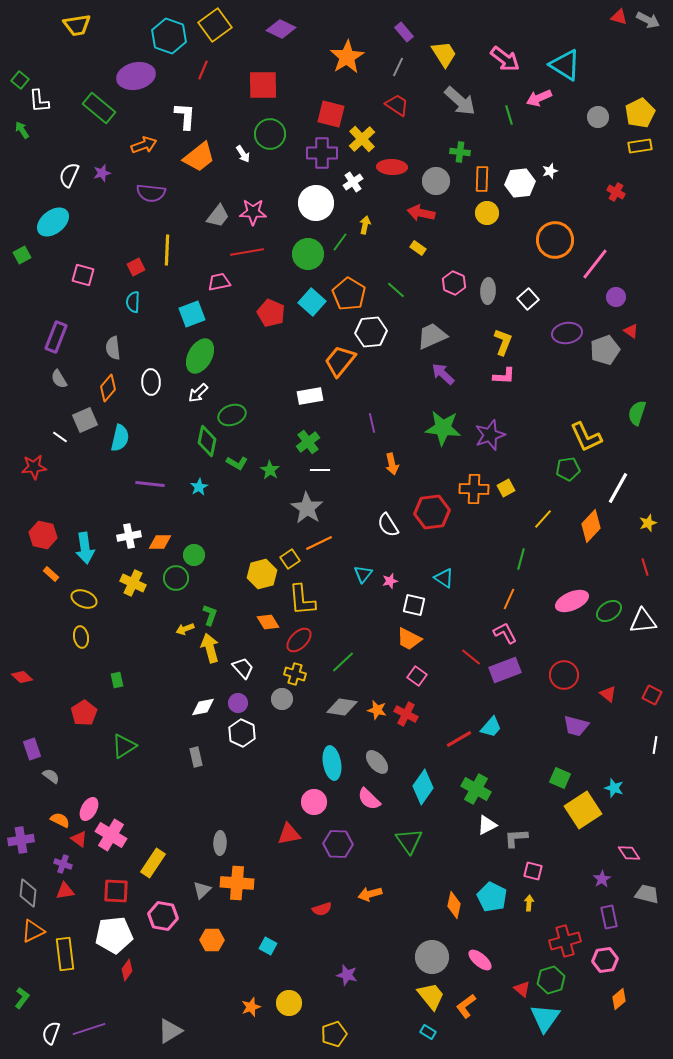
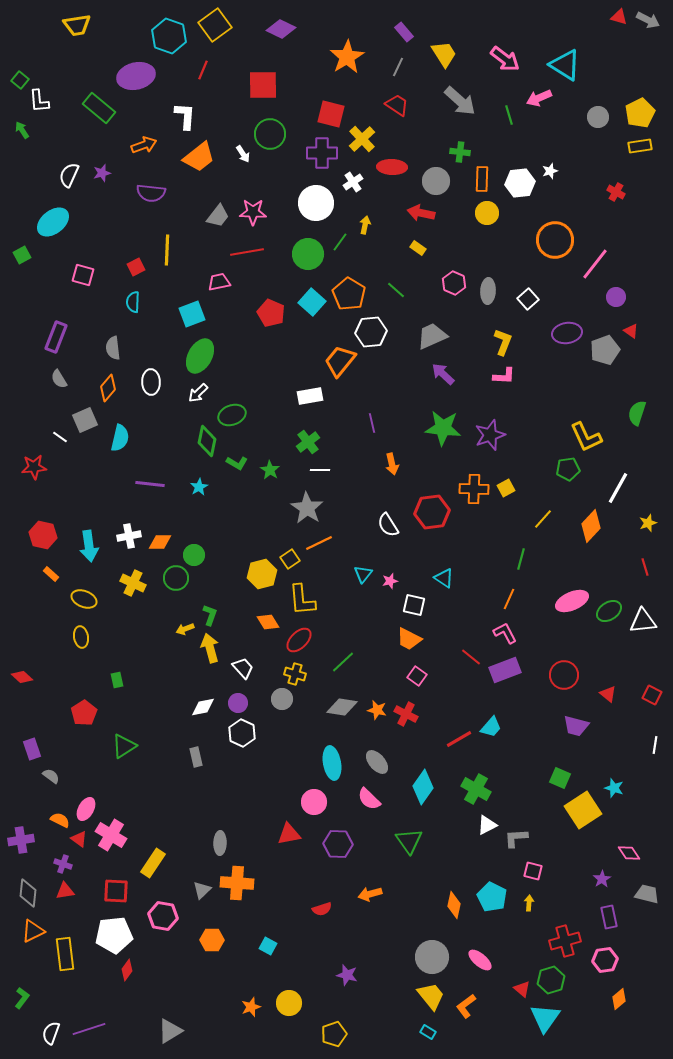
cyan arrow at (85, 548): moved 4 px right, 2 px up
pink ellipse at (89, 809): moved 3 px left
